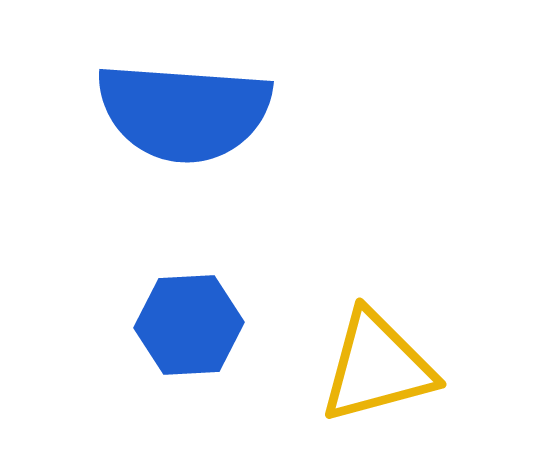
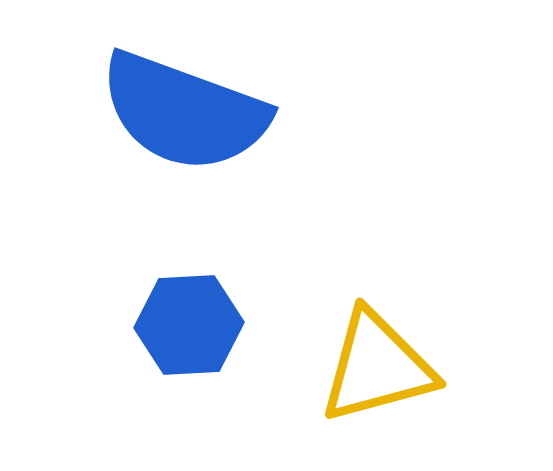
blue semicircle: rotated 16 degrees clockwise
